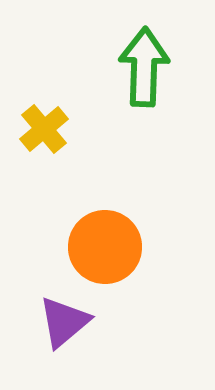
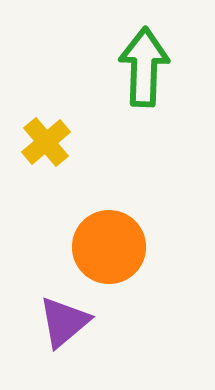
yellow cross: moved 2 px right, 13 px down
orange circle: moved 4 px right
